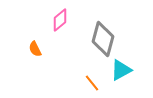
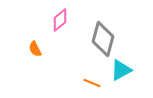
orange line: rotated 30 degrees counterclockwise
